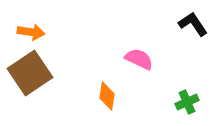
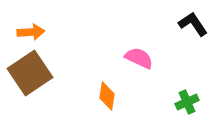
orange arrow: rotated 12 degrees counterclockwise
pink semicircle: moved 1 px up
